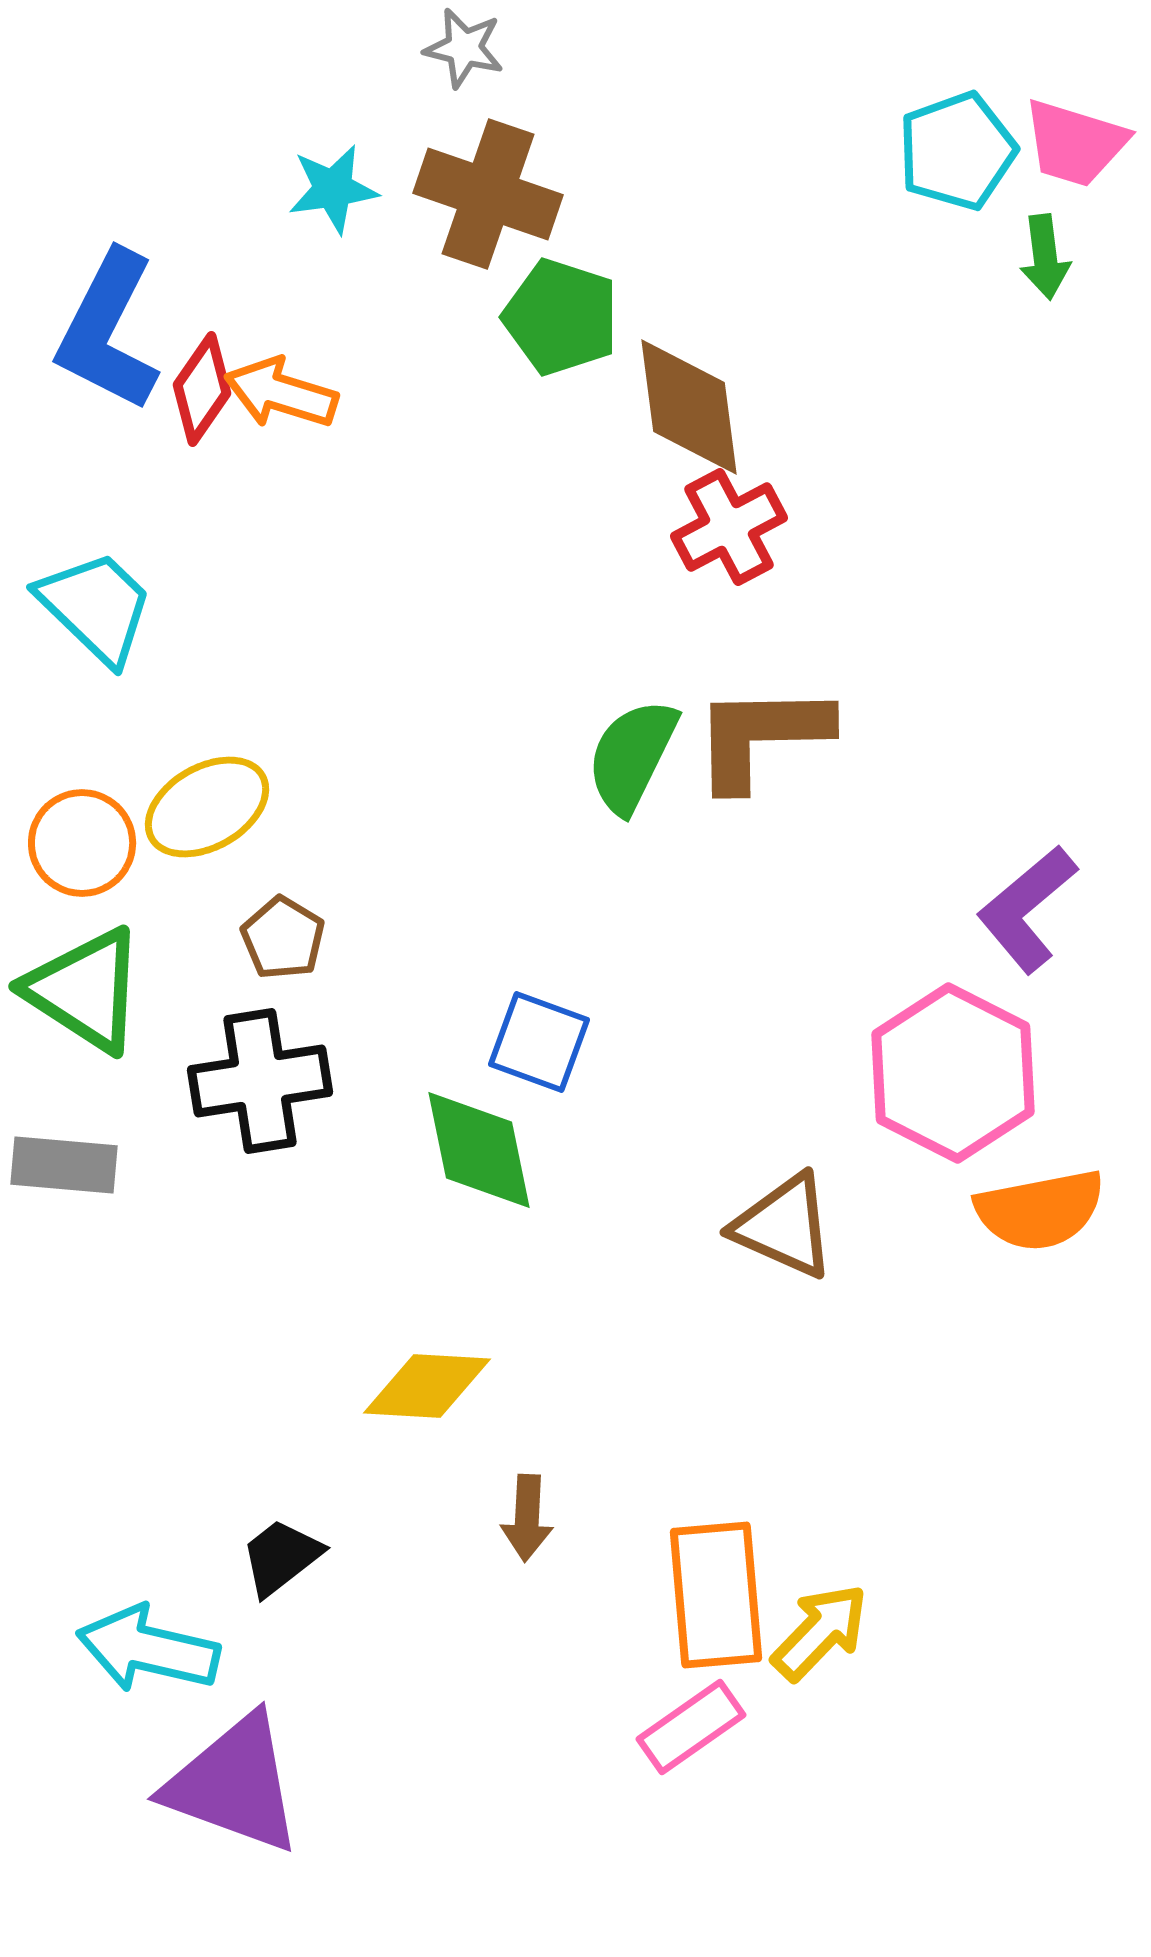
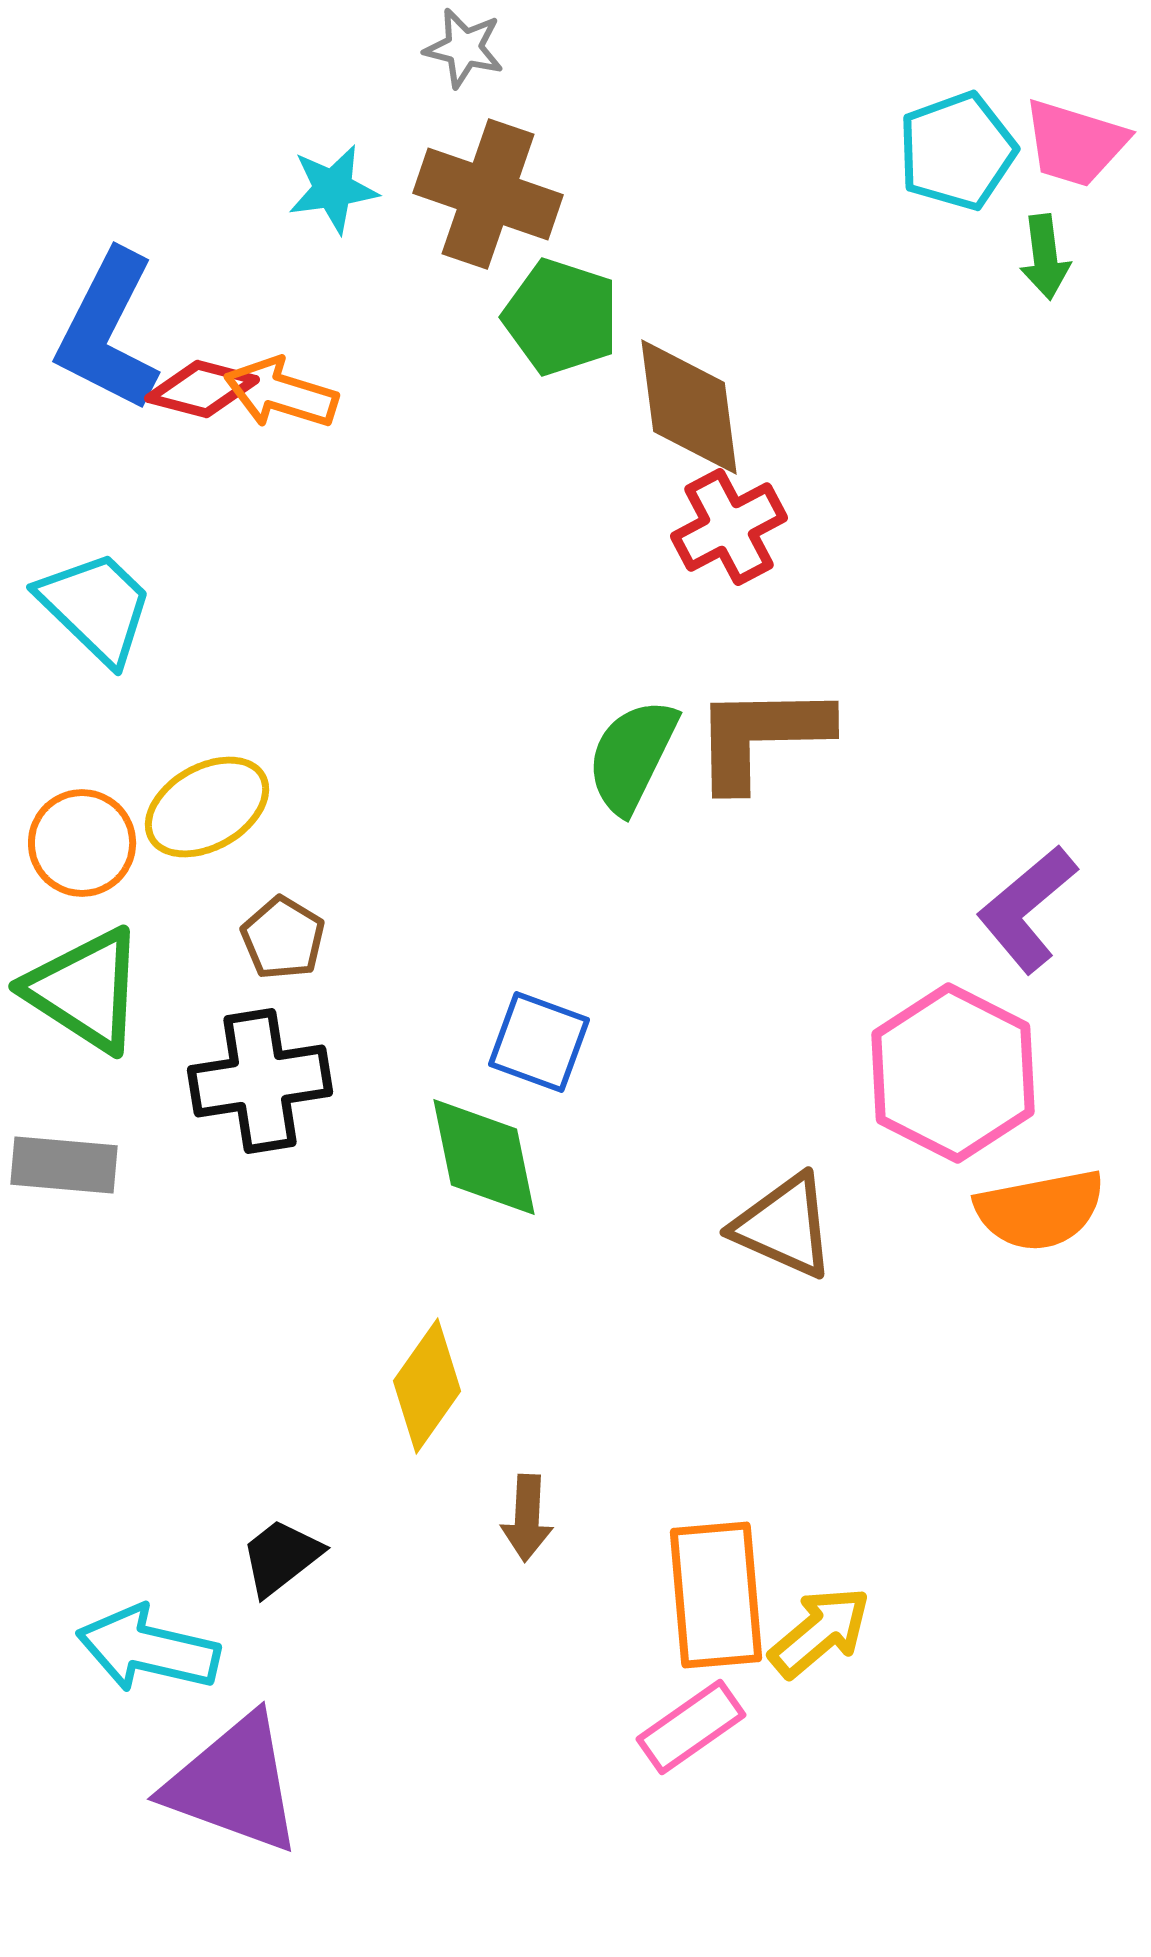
red diamond: rotated 70 degrees clockwise
green diamond: moved 5 px right, 7 px down
yellow diamond: rotated 58 degrees counterclockwise
yellow arrow: rotated 6 degrees clockwise
